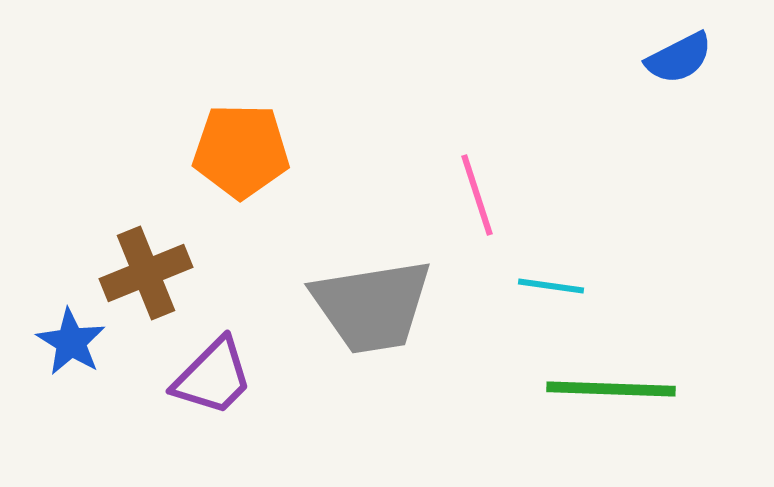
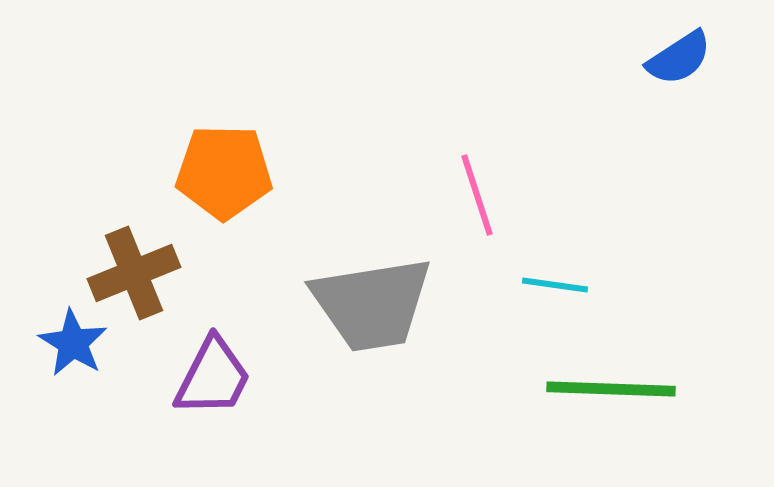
blue semicircle: rotated 6 degrees counterclockwise
orange pentagon: moved 17 px left, 21 px down
brown cross: moved 12 px left
cyan line: moved 4 px right, 1 px up
gray trapezoid: moved 2 px up
blue star: moved 2 px right, 1 px down
purple trapezoid: rotated 18 degrees counterclockwise
